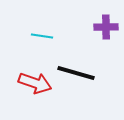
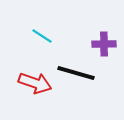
purple cross: moved 2 px left, 17 px down
cyan line: rotated 25 degrees clockwise
